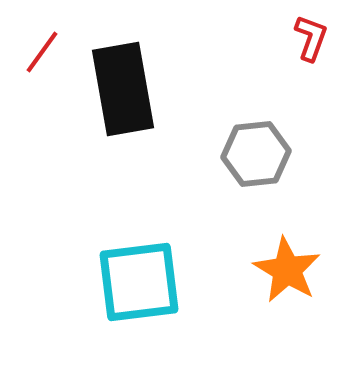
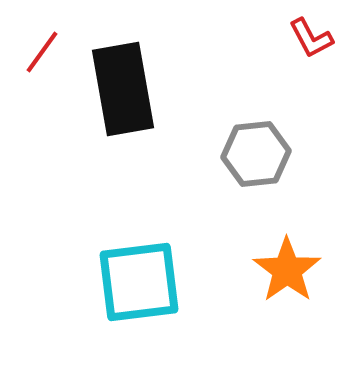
red L-shape: rotated 132 degrees clockwise
orange star: rotated 6 degrees clockwise
